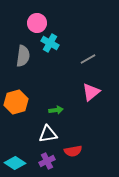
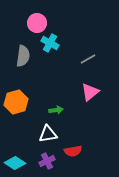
pink triangle: moved 1 px left
